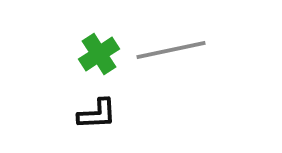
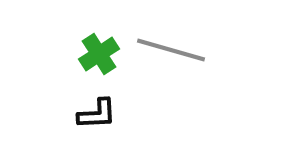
gray line: rotated 28 degrees clockwise
